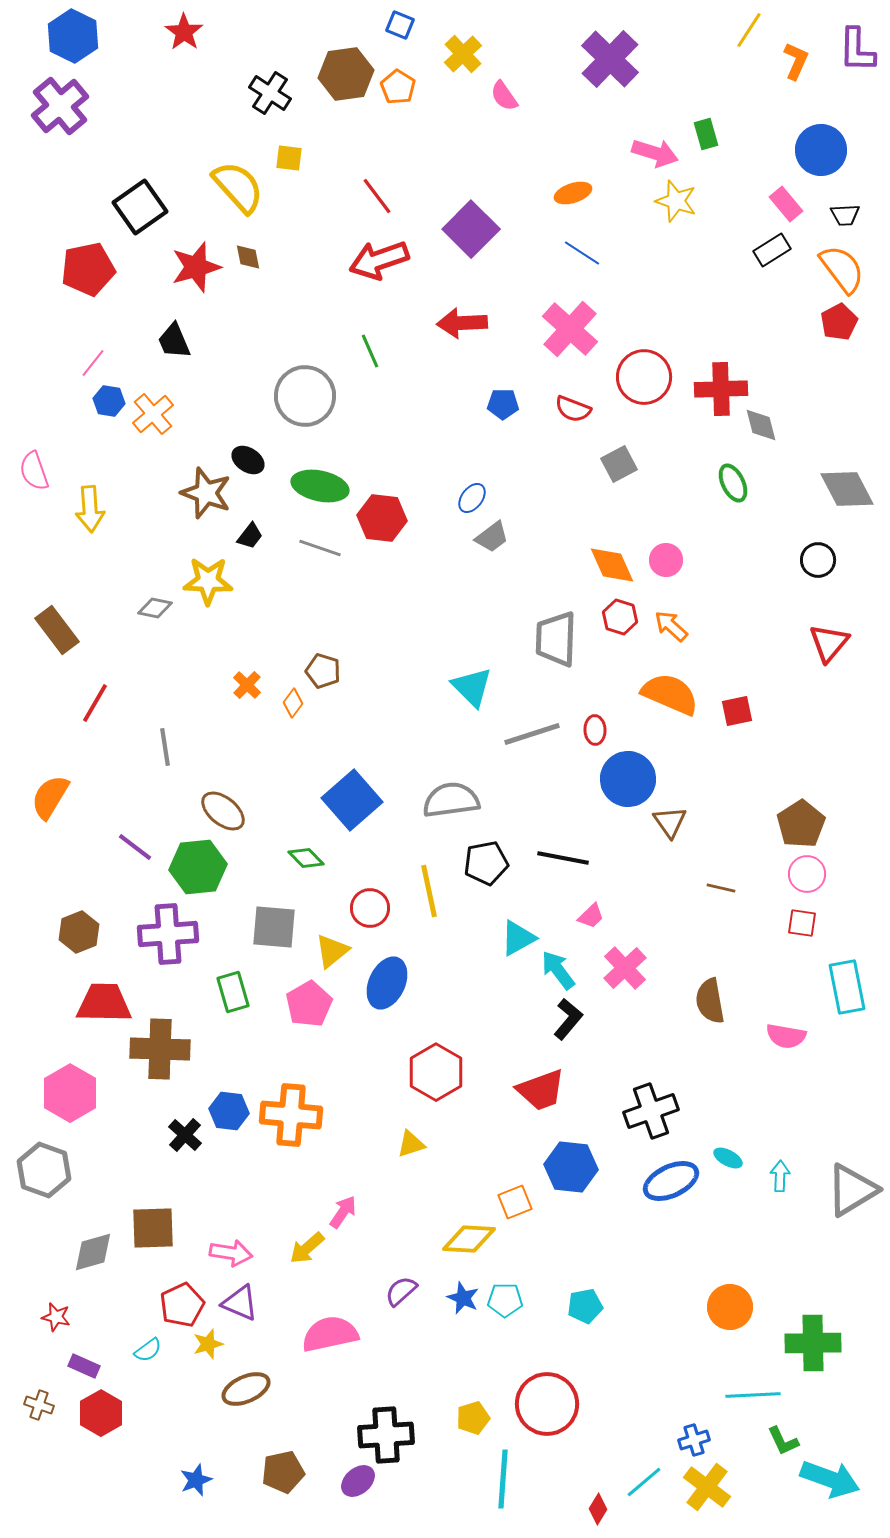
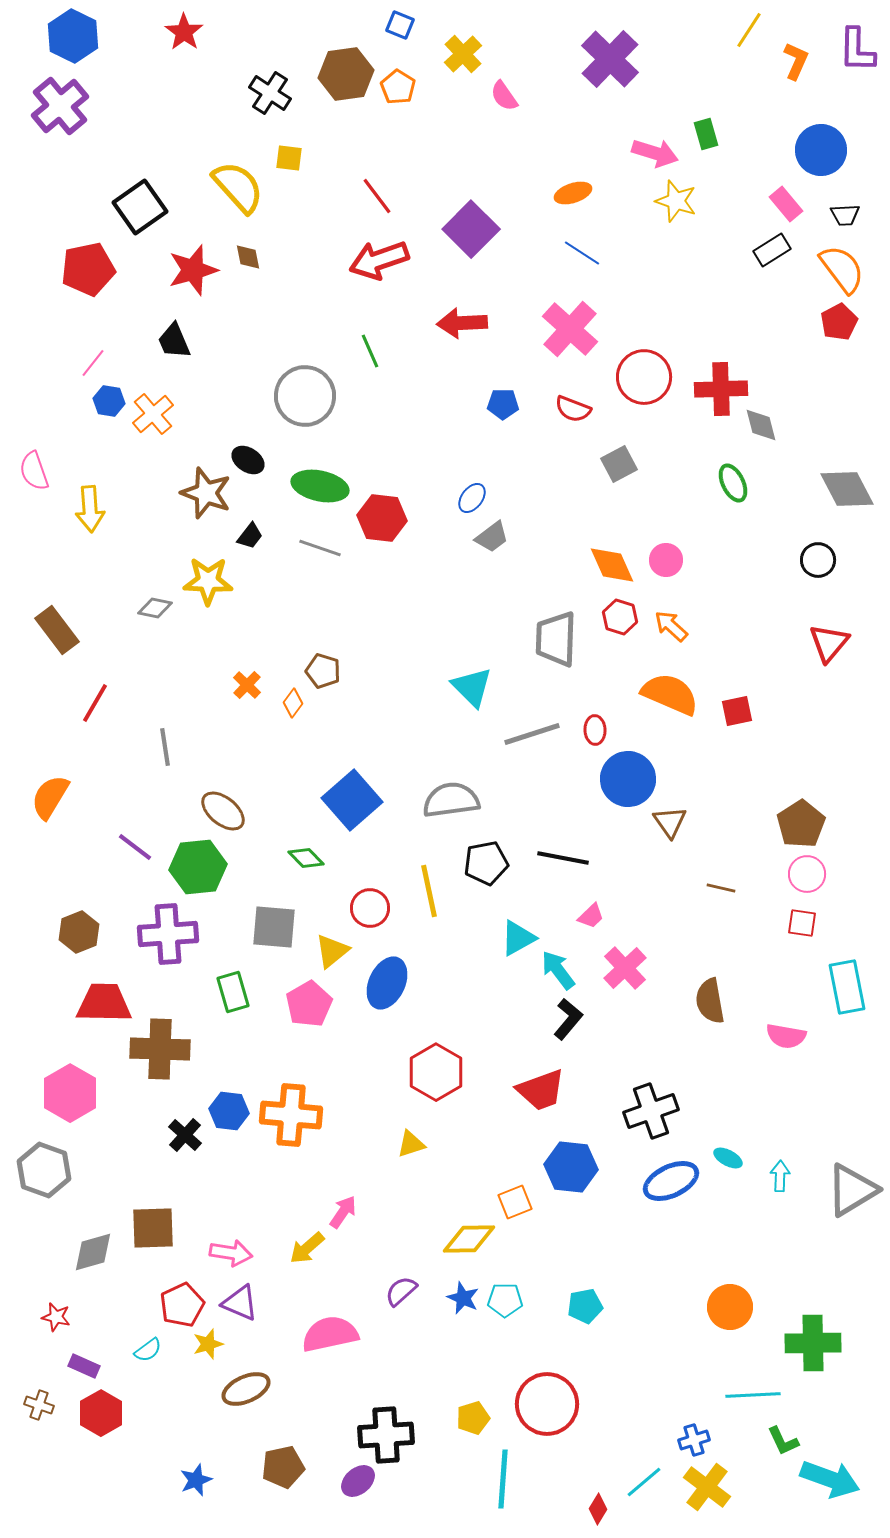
red star at (196, 267): moved 3 px left, 3 px down
yellow diamond at (469, 1239): rotated 4 degrees counterclockwise
brown pentagon at (283, 1472): moved 5 px up
